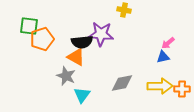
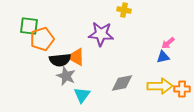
black semicircle: moved 22 px left, 18 px down
